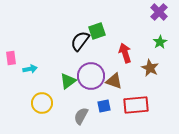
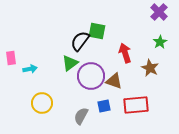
green square: rotated 30 degrees clockwise
green triangle: moved 2 px right, 18 px up
